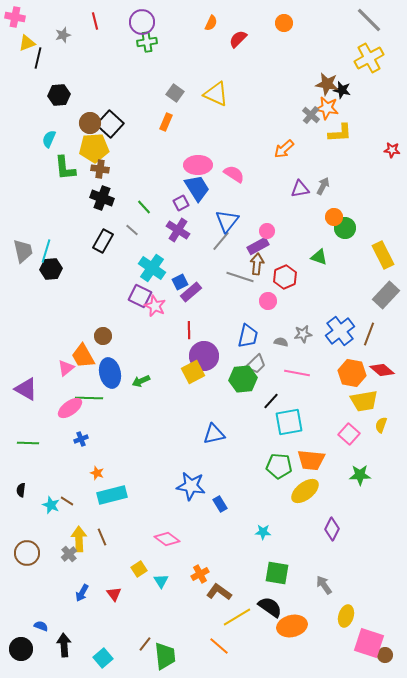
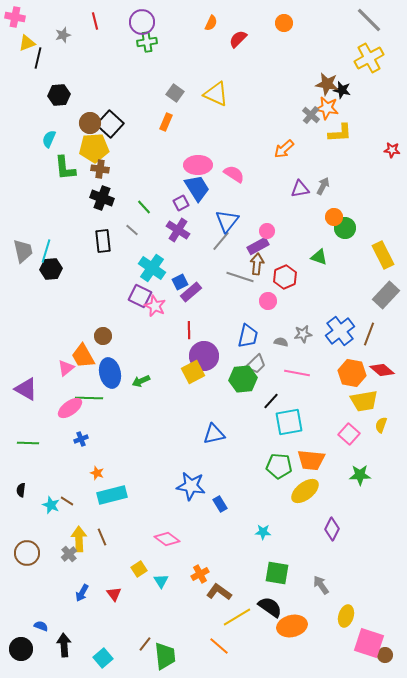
black rectangle at (103, 241): rotated 35 degrees counterclockwise
gray arrow at (324, 585): moved 3 px left
